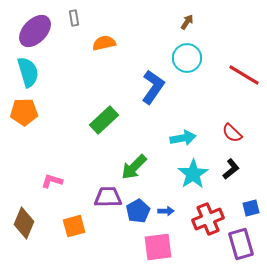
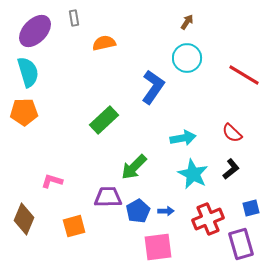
cyan star: rotated 12 degrees counterclockwise
brown diamond: moved 4 px up
